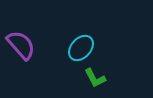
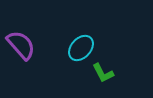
green L-shape: moved 8 px right, 5 px up
